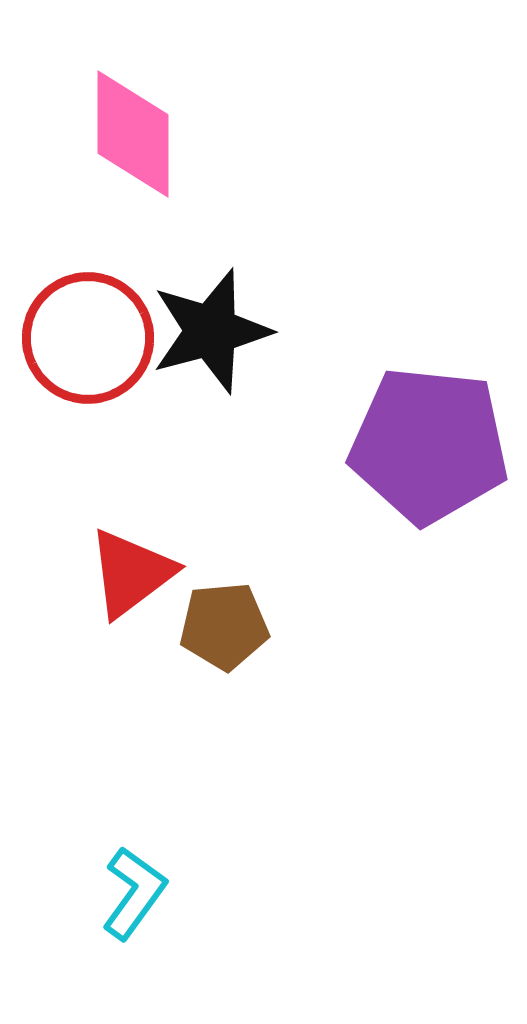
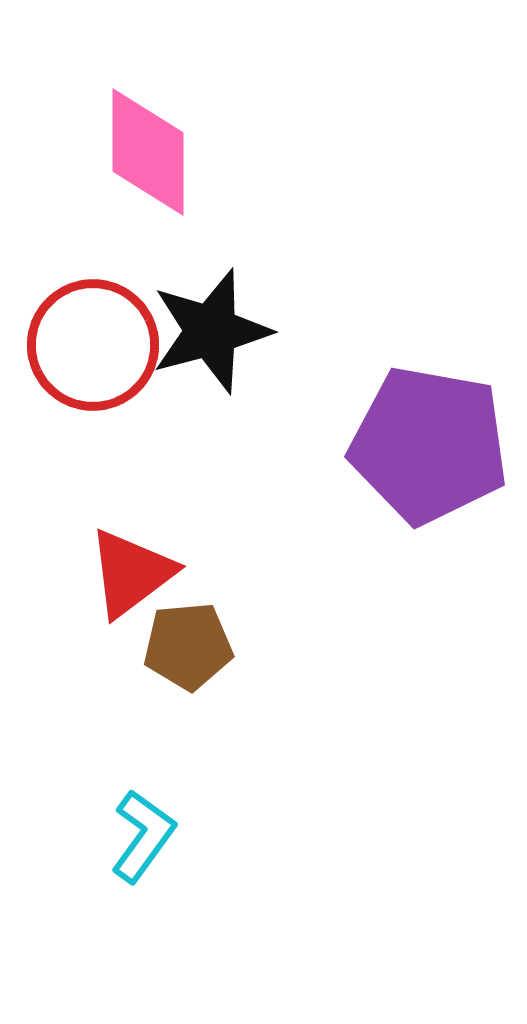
pink diamond: moved 15 px right, 18 px down
red circle: moved 5 px right, 7 px down
purple pentagon: rotated 4 degrees clockwise
brown pentagon: moved 36 px left, 20 px down
cyan L-shape: moved 9 px right, 57 px up
